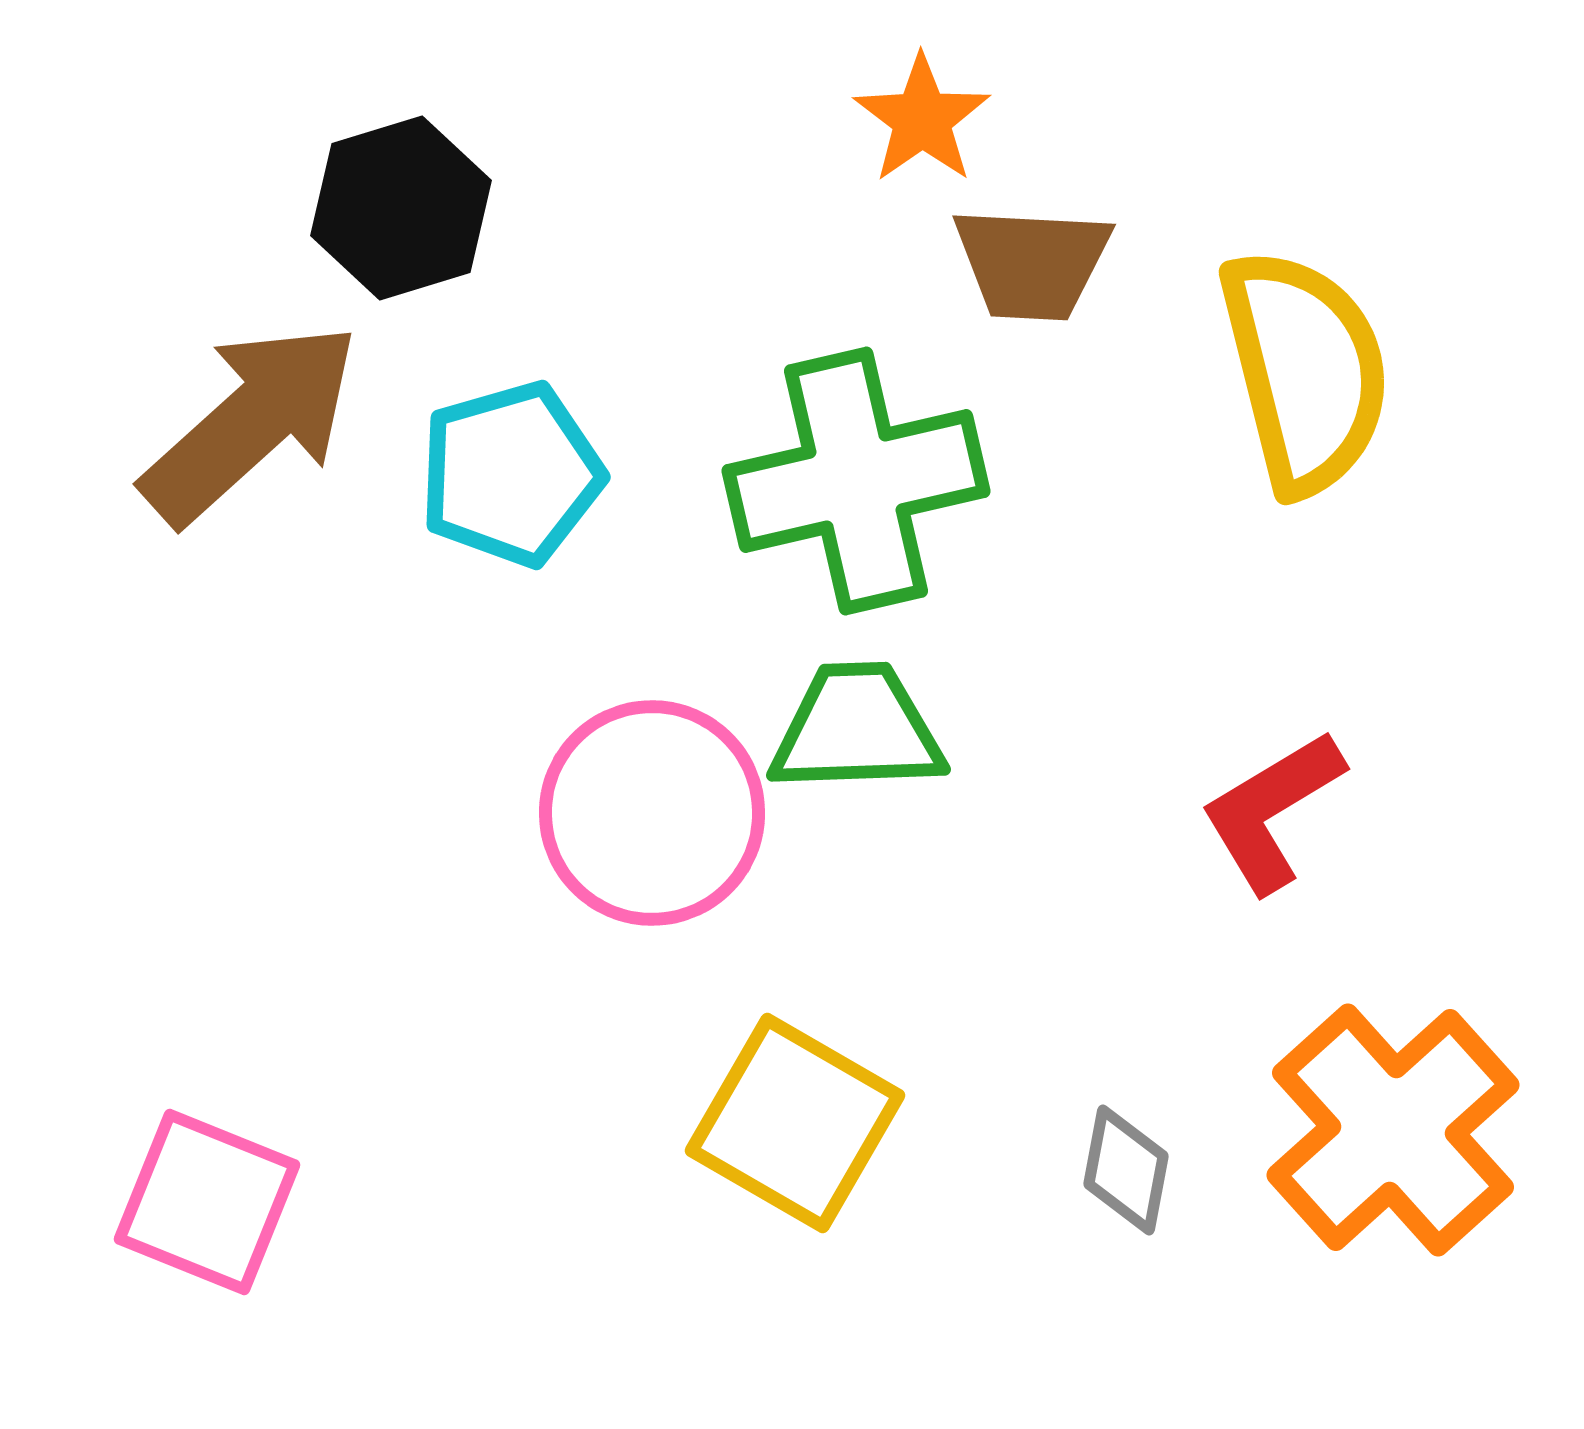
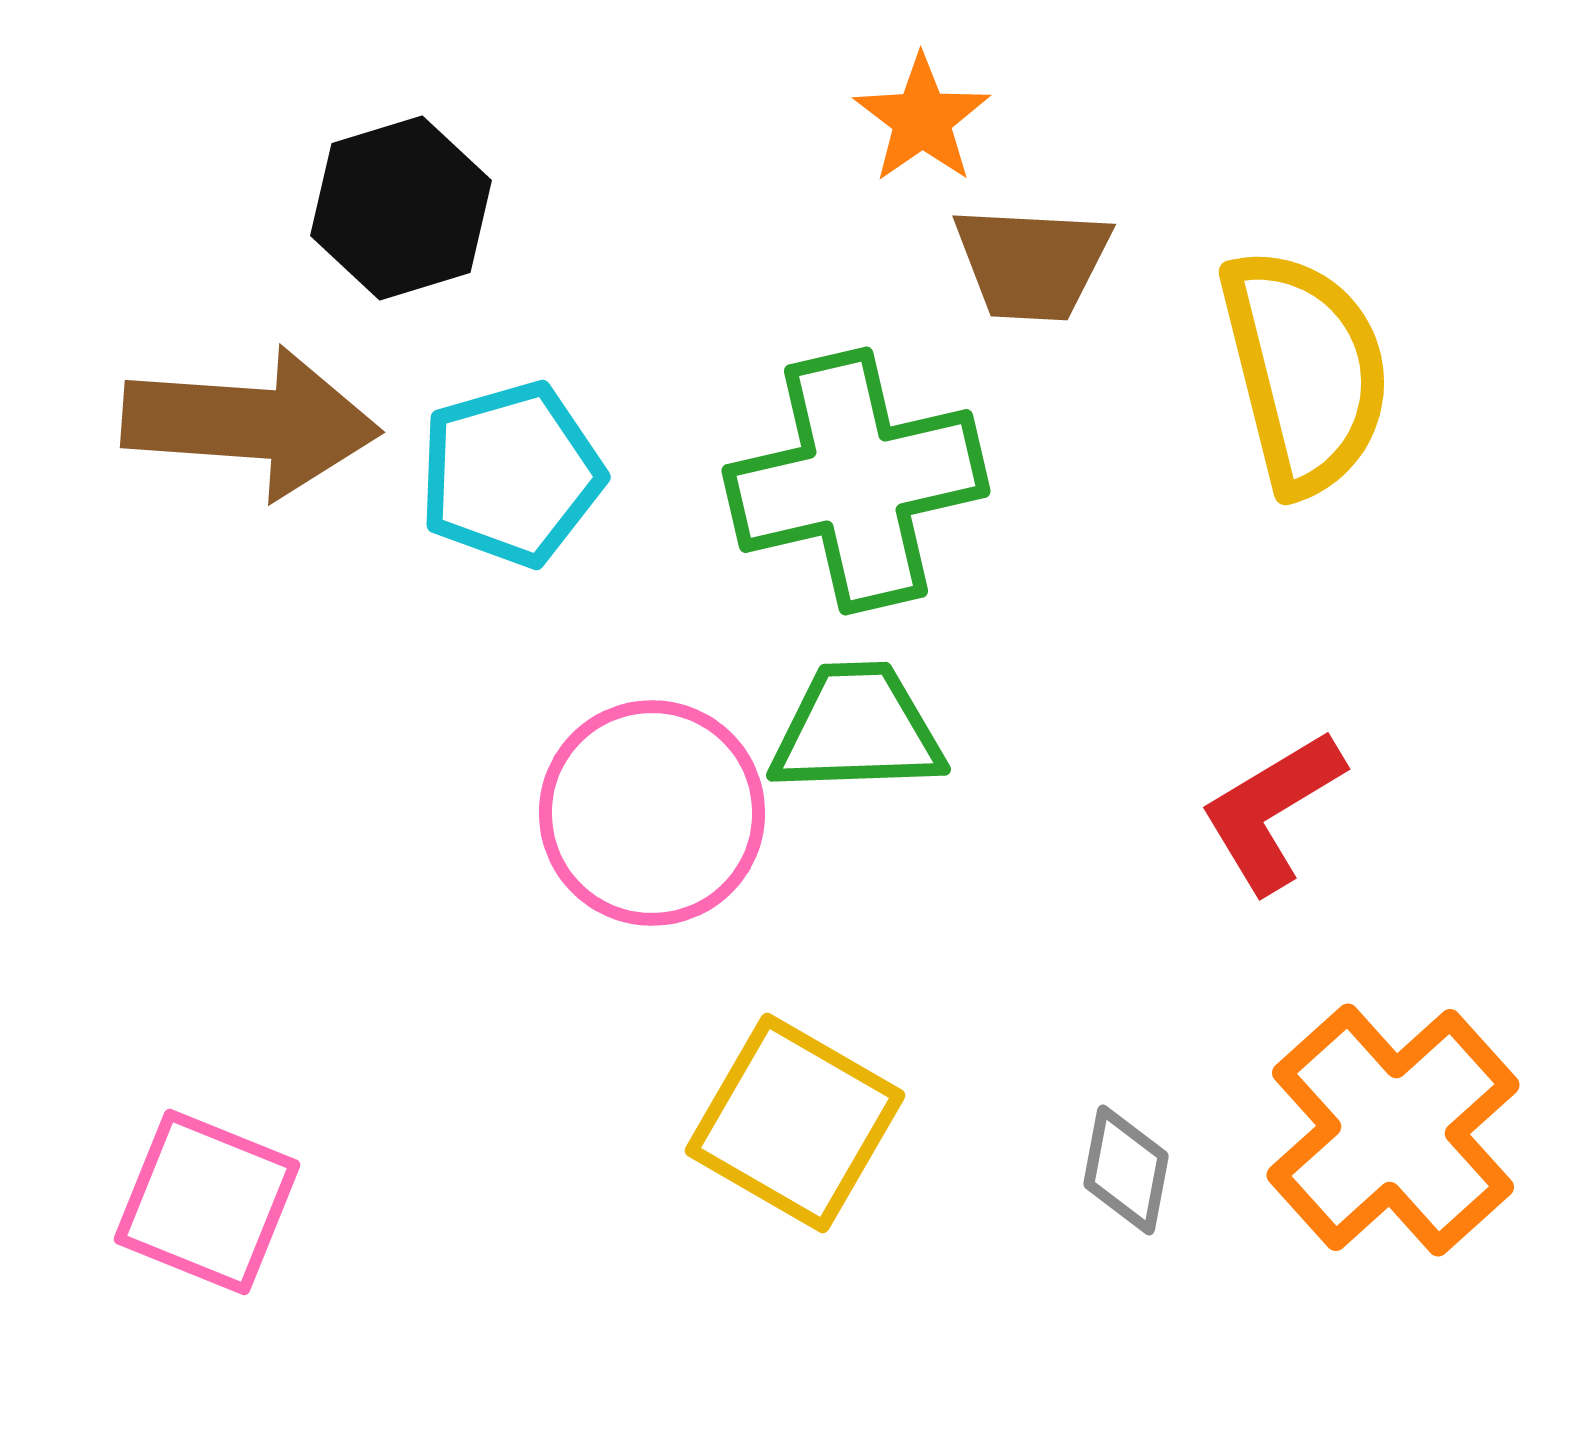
brown arrow: rotated 46 degrees clockwise
